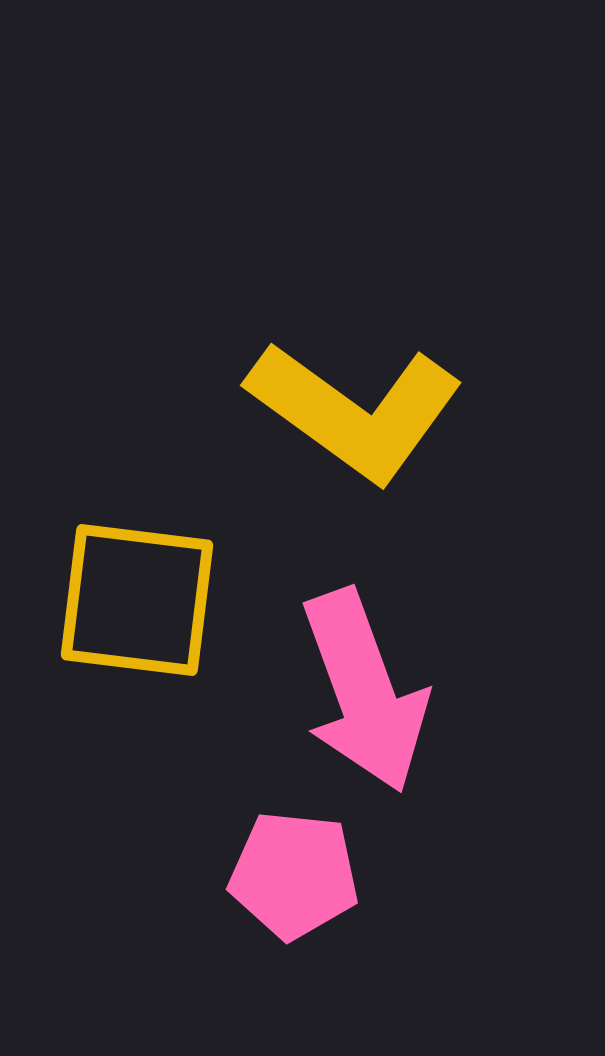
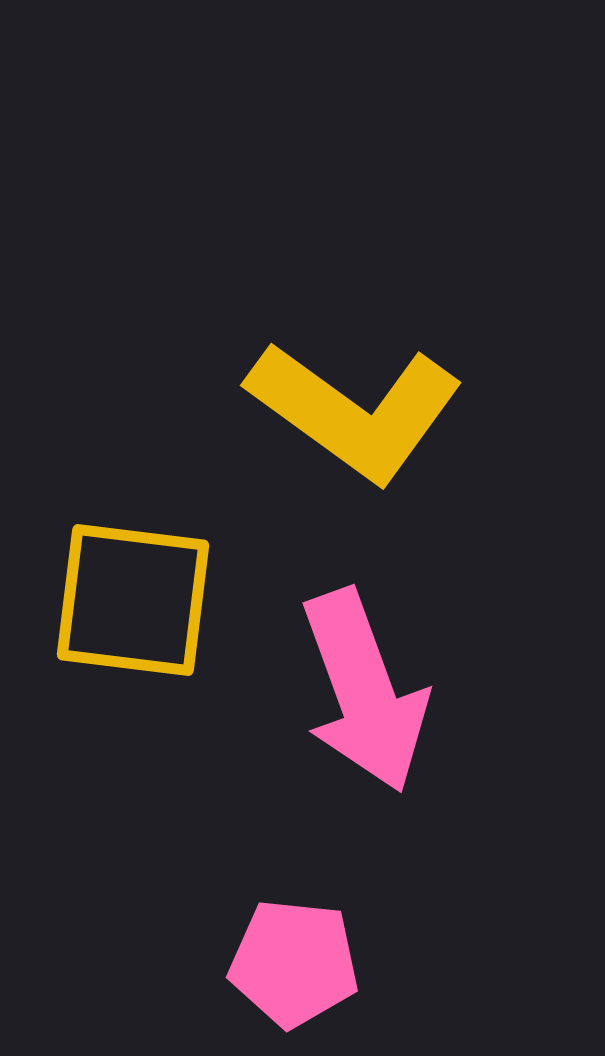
yellow square: moved 4 px left
pink pentagon: moved 88 px down
